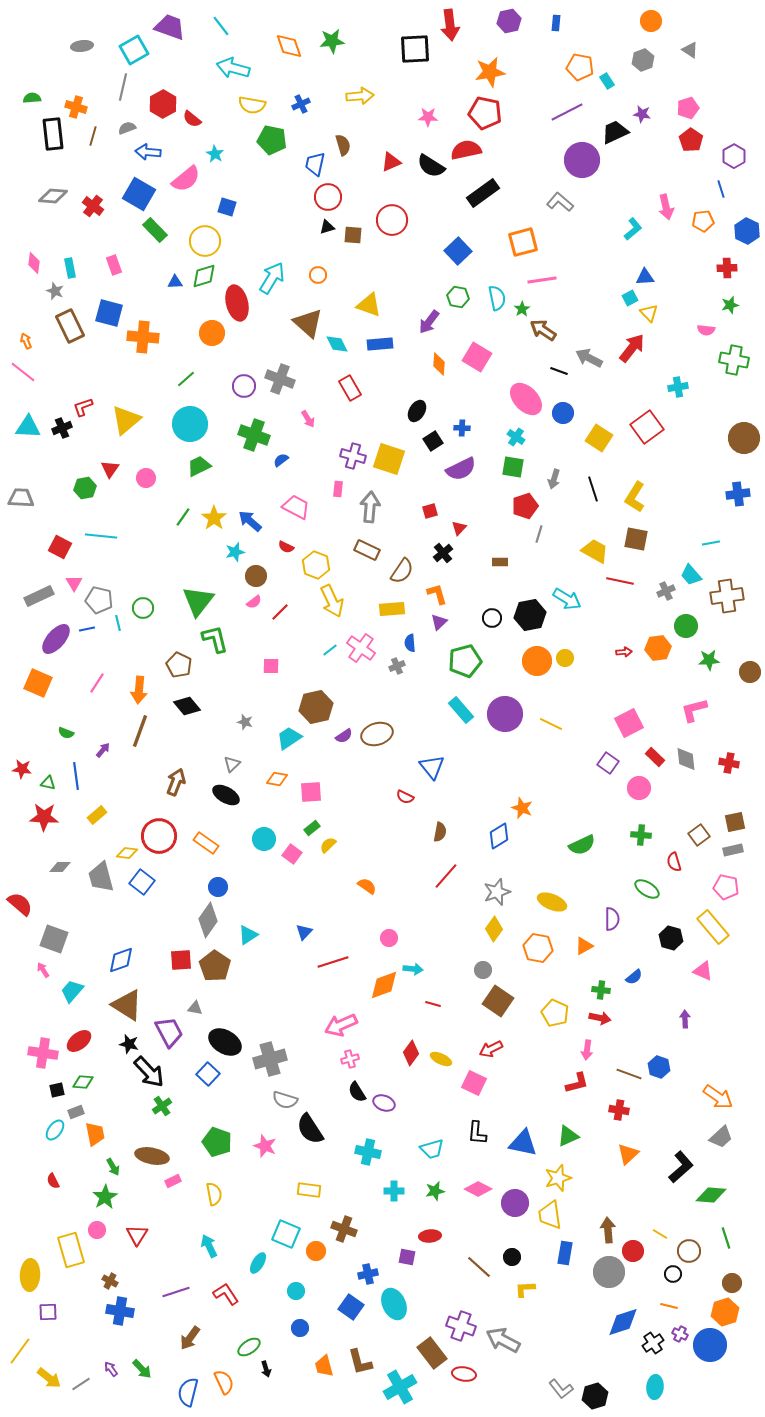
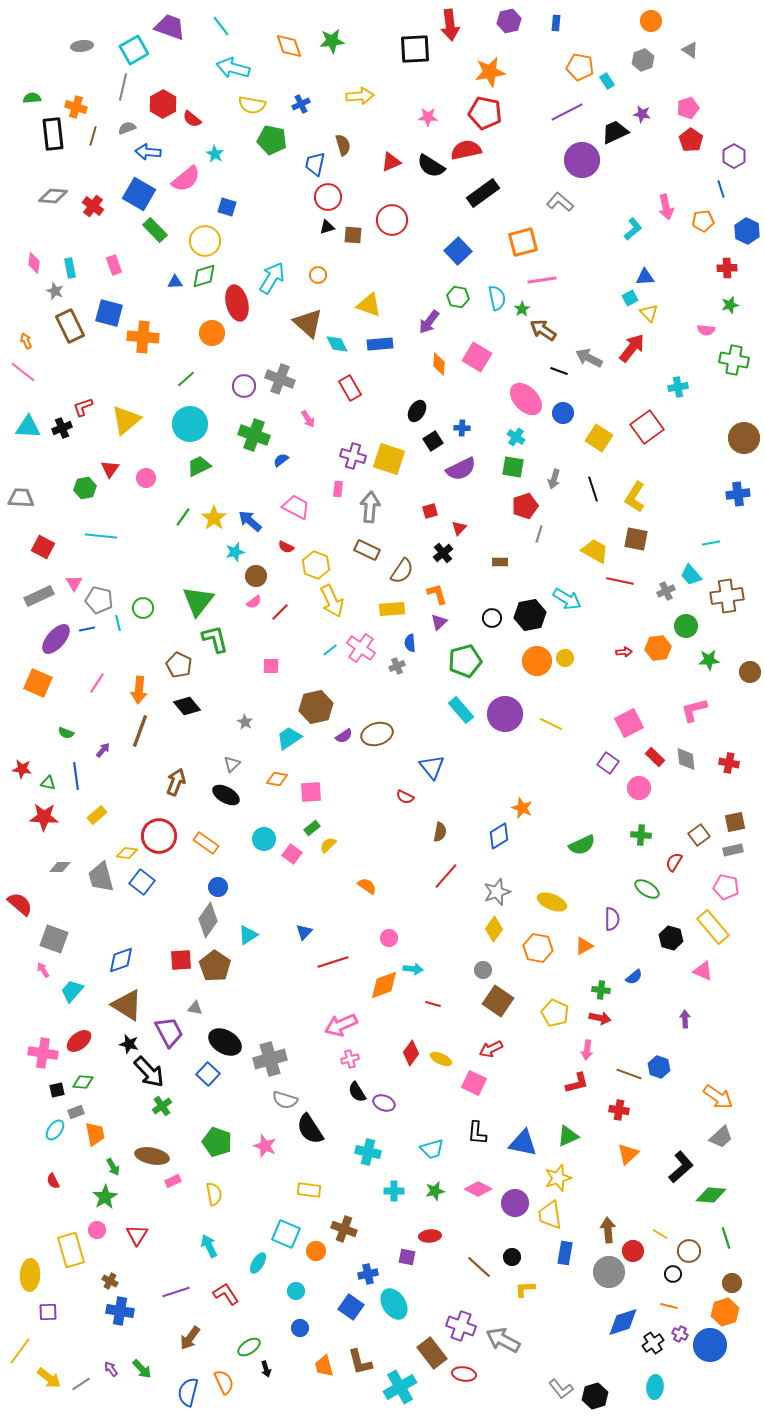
red square at (60, 547): moved 17 px left
gray star at (245, 722): rotated 14 degrees clockwise
red semicircle at (674, 862): rotated 48 degrees clockwise
cyan ellipse at (394, 1304): rotated 8 degrees counterclockwise
